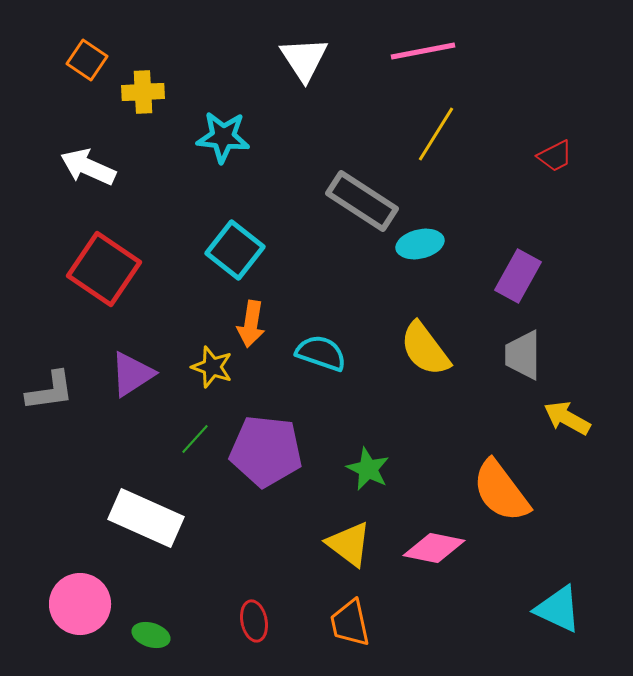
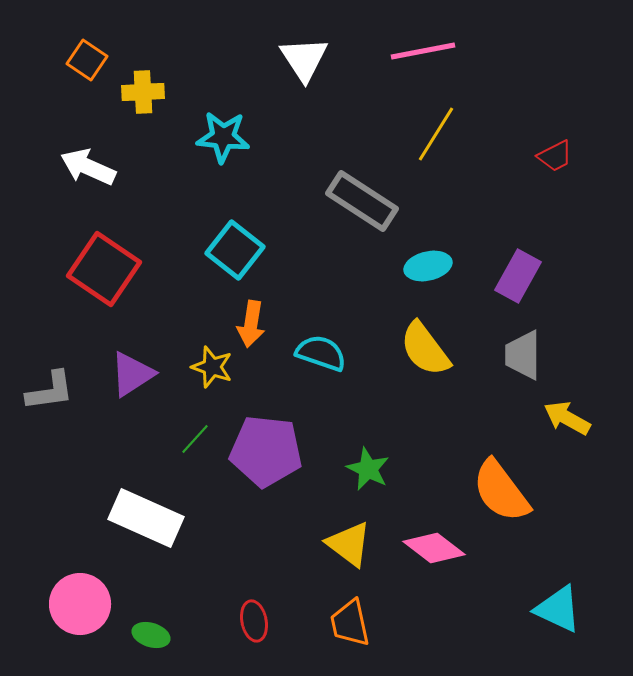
cyan ellipse: moved 8 px right, 22 px down
pink diamond: rotated 26 degrees clockwise
